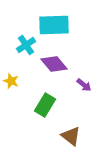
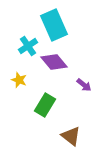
cyan rectangle: rotated 68 degrees clockwise
cyan cross: moved 2 px right, 1 px down
purple diamond: moved 2 px up
yellow star: moved 8 px right, 1 px up
